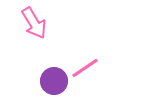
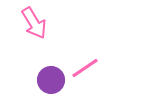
purple circle: moved 3 px left, 1 px up
